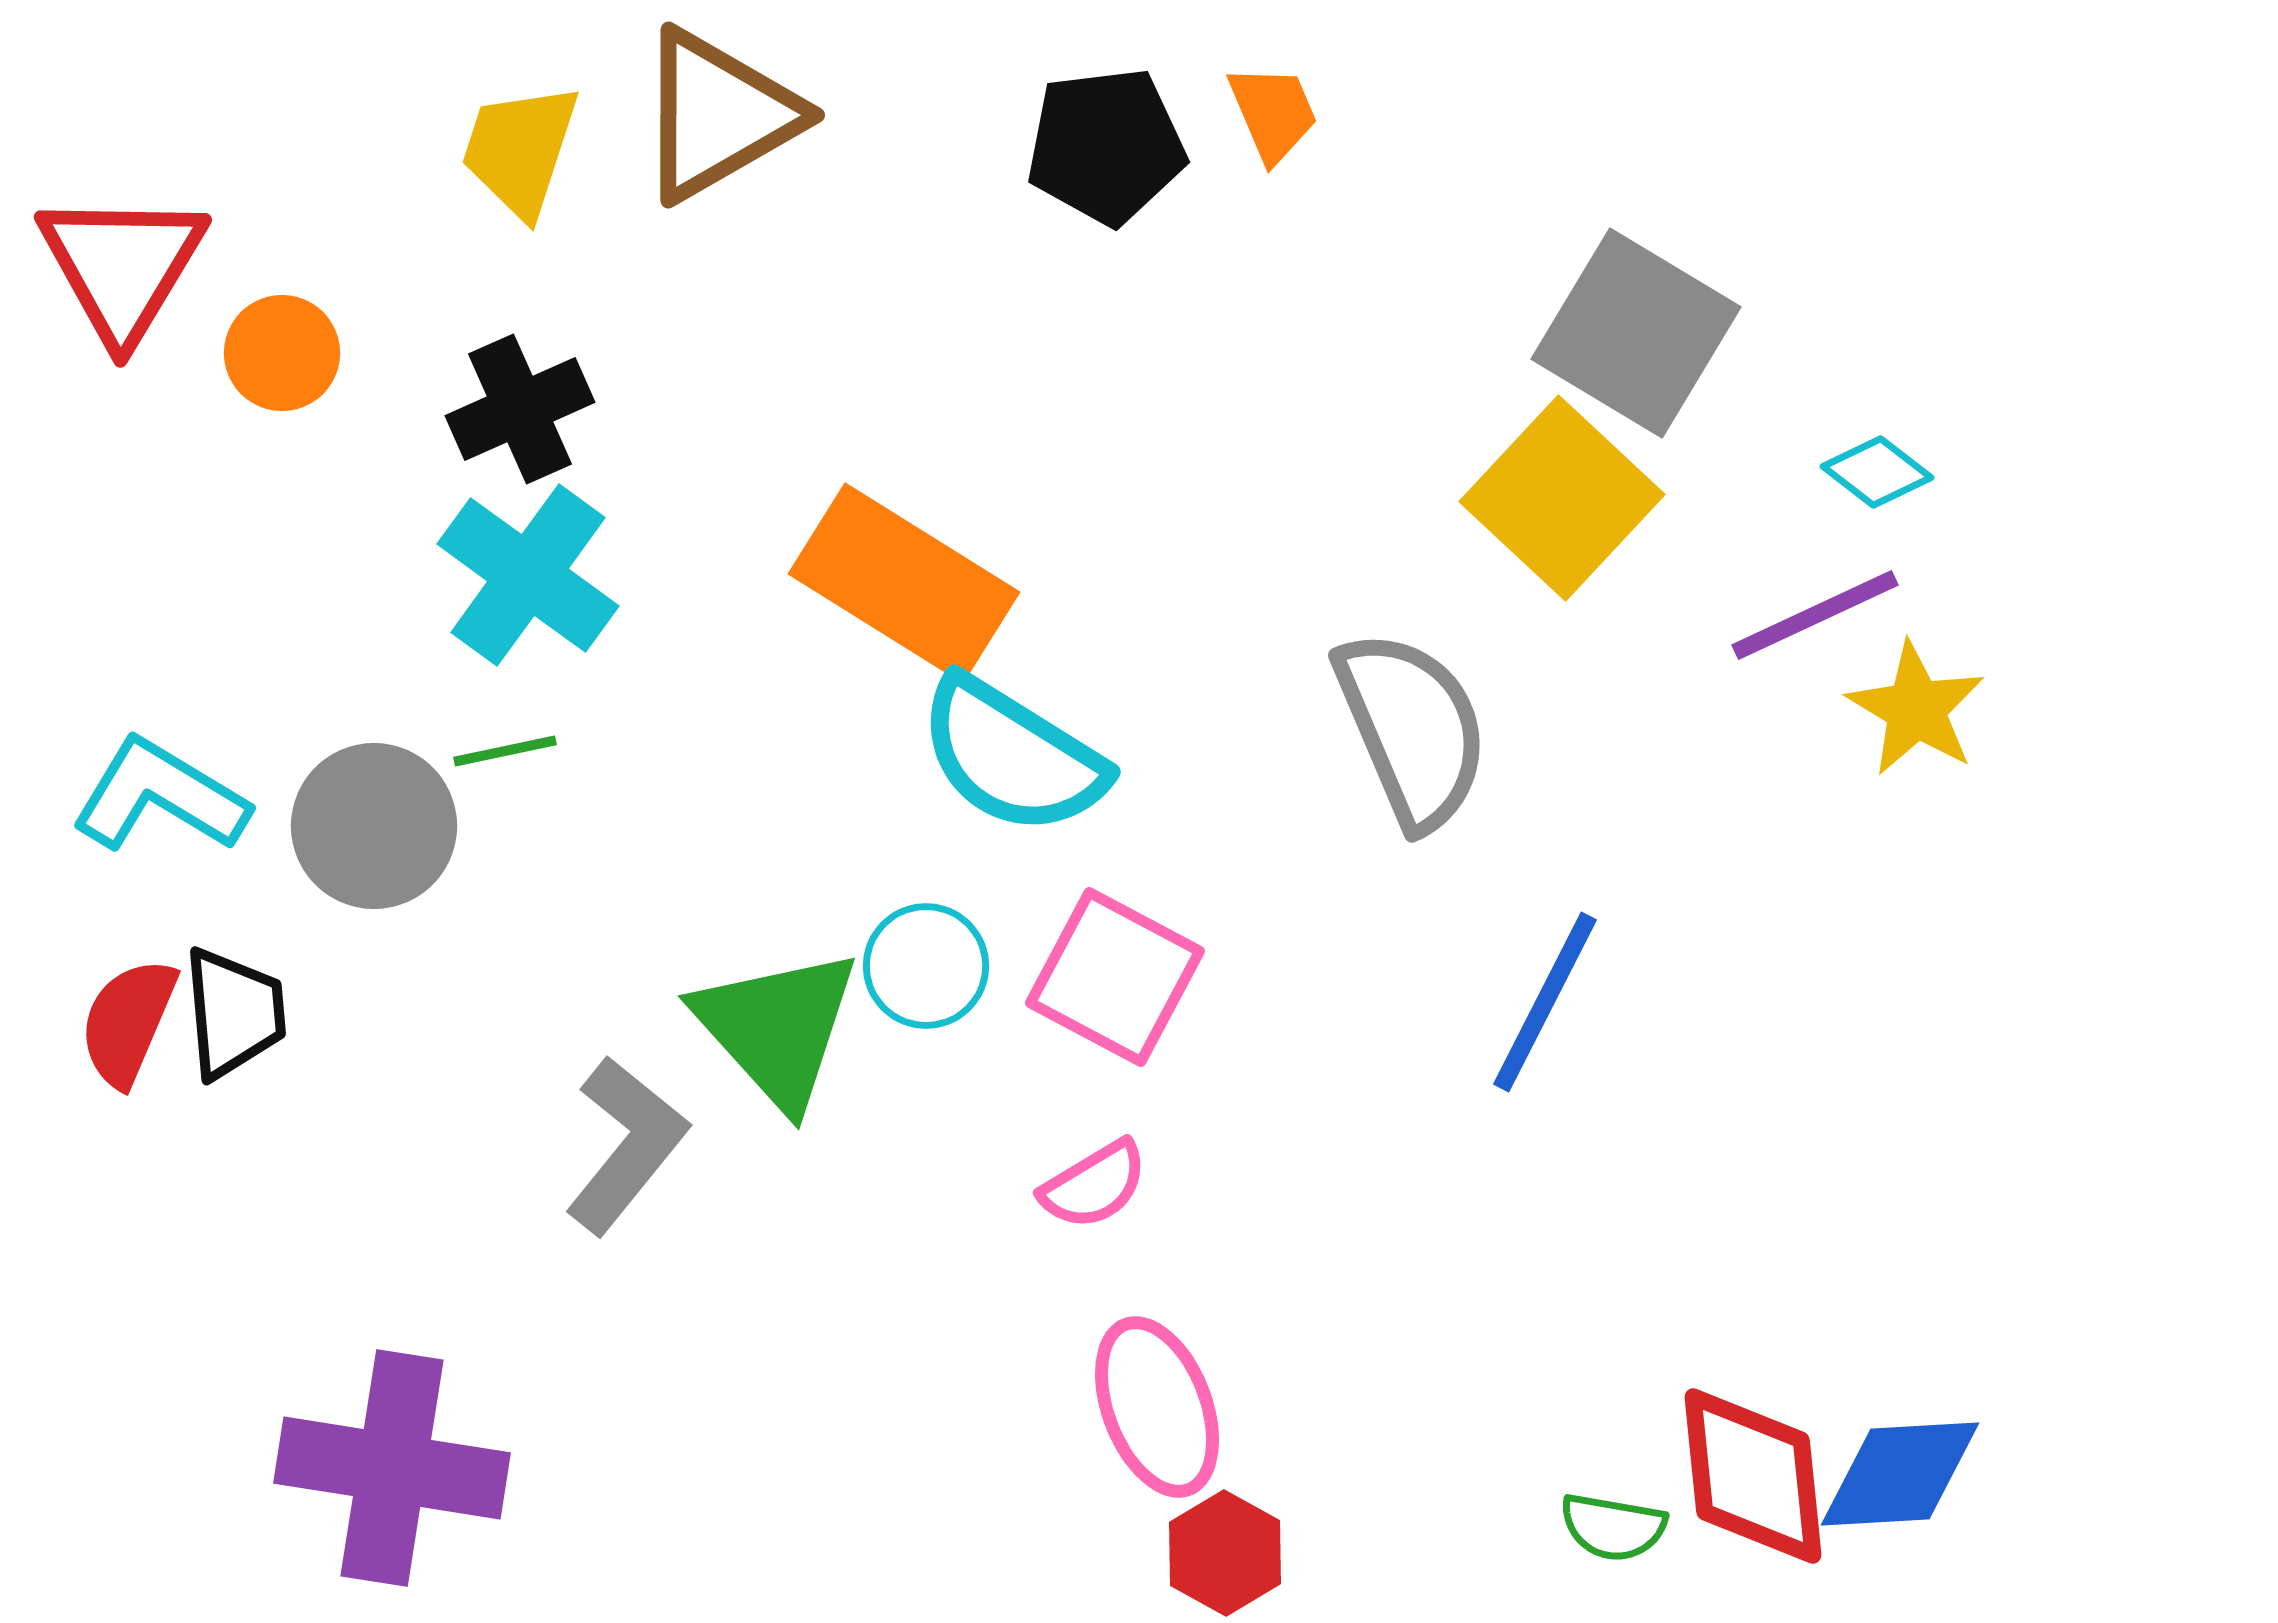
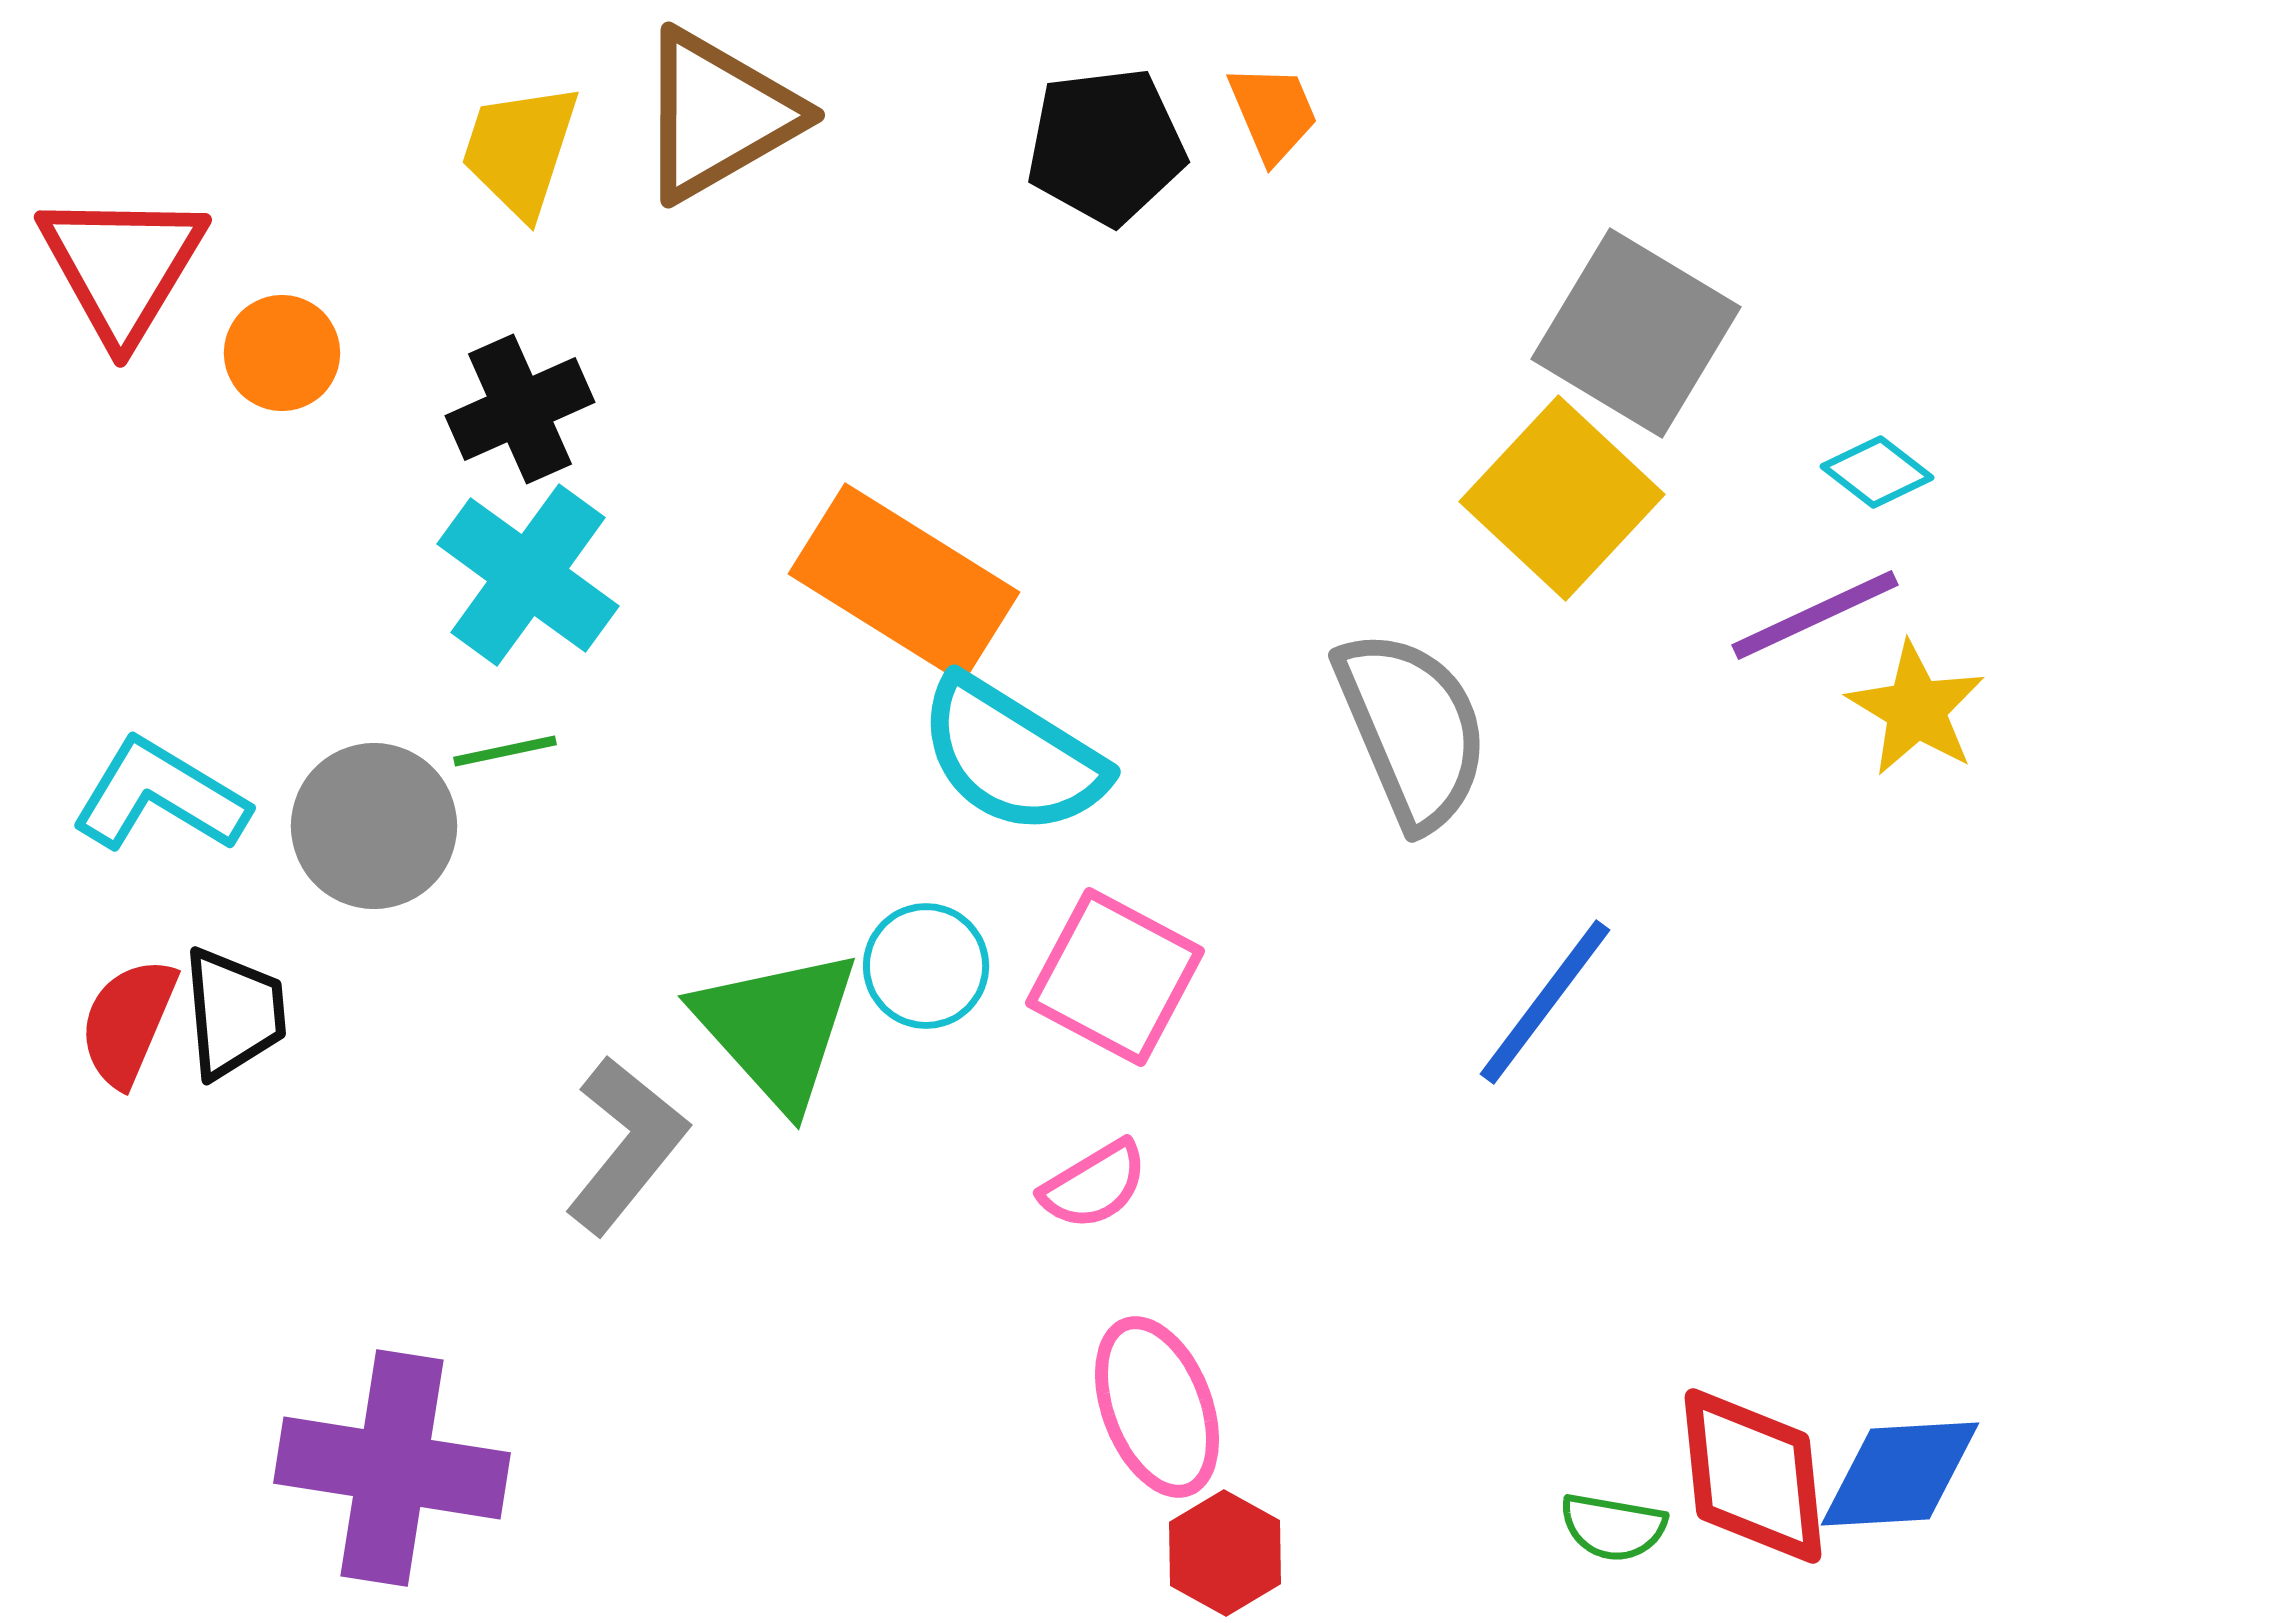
blue line: rotated 10 degrees clockwise
